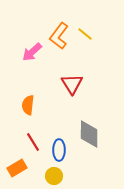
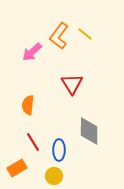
gray diamond: moved 3 px up
